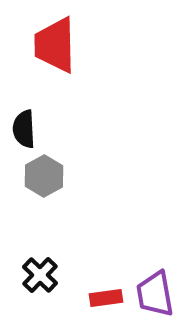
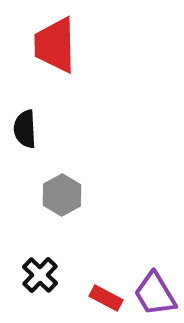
black semicircle: moved 1 px right
gray hexagon: moved 18 px right, 19 px down
purple trapezoid: rotated 21 degrees counterclockwise
red rectangle: rotated 36 degrees clockwise
